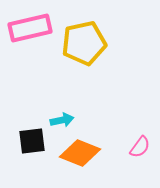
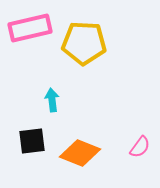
yellow pentagon: rotated 15 degrees clockwise
cyan arrow: moved 10 px left, 20 px up; rotated 85 degrees counterclockwise
